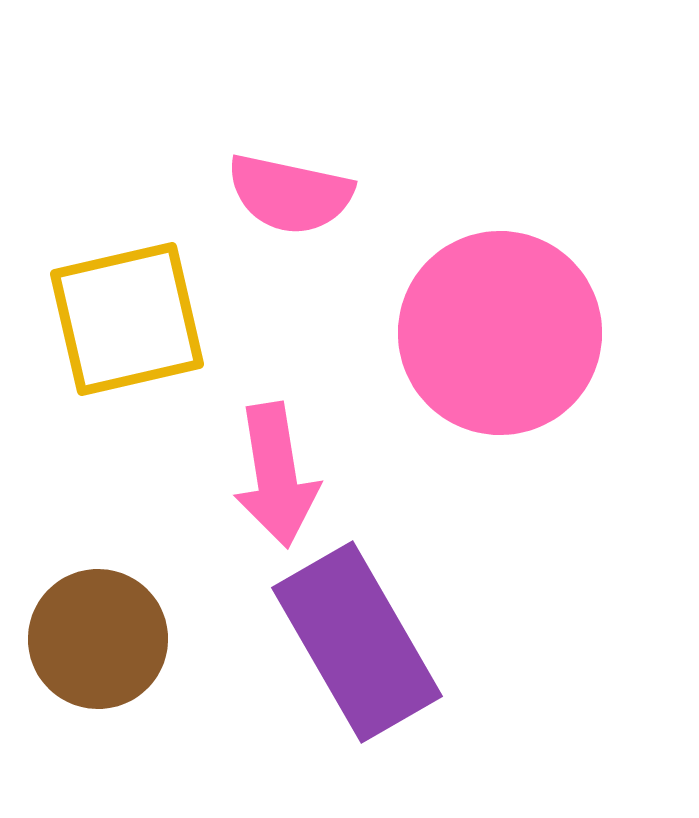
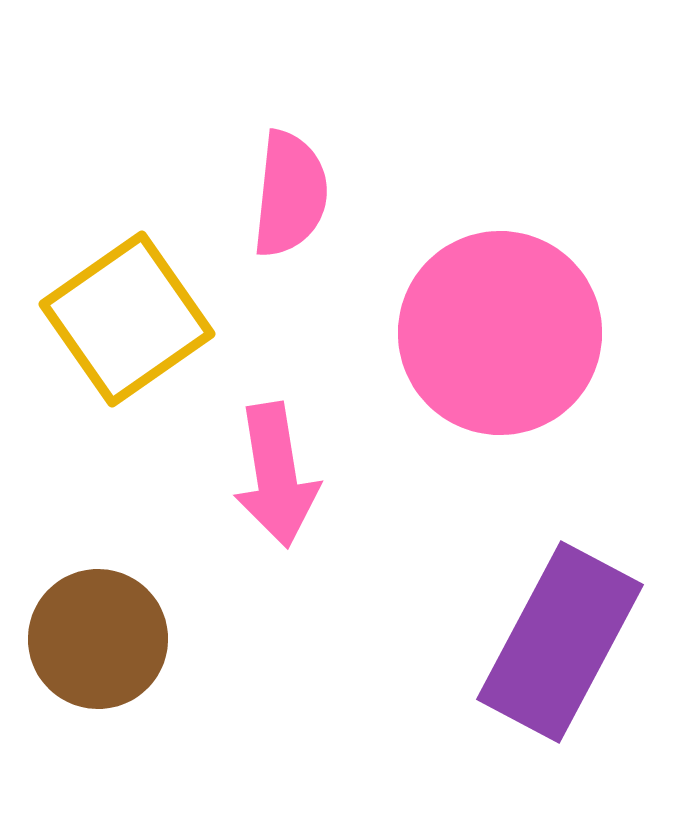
pink semicircle: rotated 96 degrees counterclockwise
yellow square: rotated 22 degrees counterclockwise
purple rectangle: moved 203 px right; rotated 58 degrees clockwise
